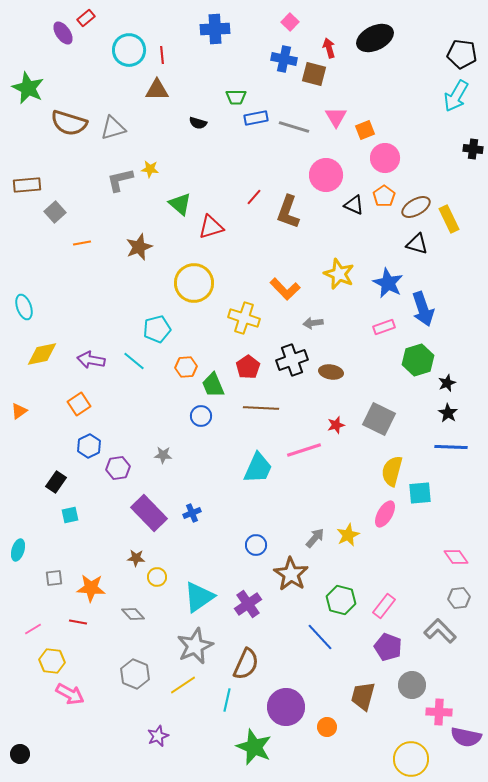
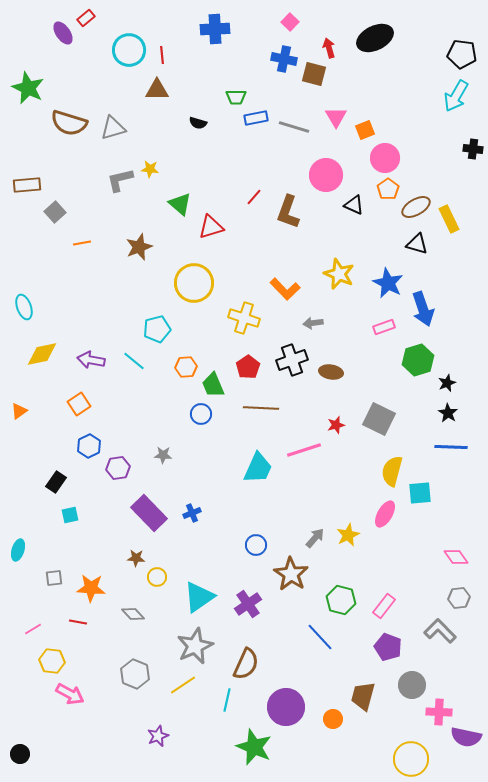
orange pentagon at (384, 196): moved 4 px right, 7 px up
blue circle at (201, 416): moved 2 px up
orange circle at (327, 727): moved 6 px right, 8 px up
